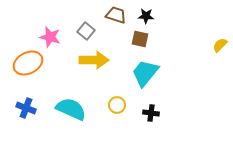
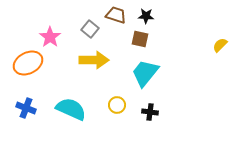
gray square: moved 4 px right, 2 px up
pink star: rotated 20 degrees clockwise
black cross: moved 1 px left, 1 px up
